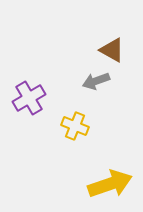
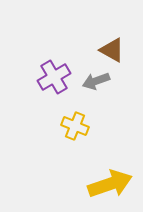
purple cross: moved 25 px right, 21 px up
